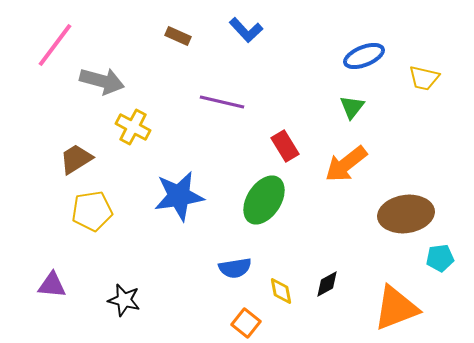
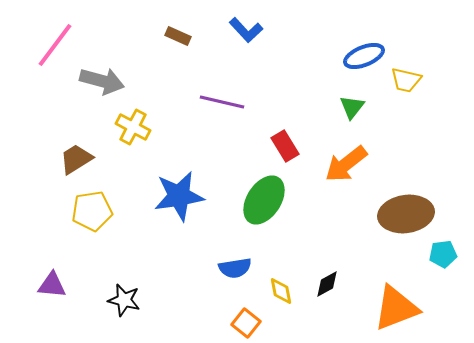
yellow trapezoid: moved 18 px left, 2 px down
cyan pentagon: moved 3 px right, 4 px up
